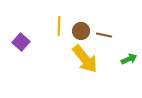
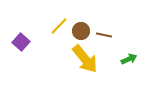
yellow line: rotated 42 degrees clockwise
